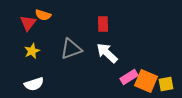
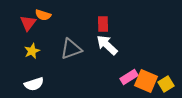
white arrow: moved 8 px up
yellow square: rotated 21 degrees counterclockwise
